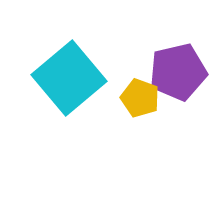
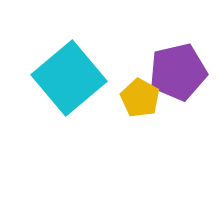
yellow pentagon: rotated 9 degrees clockwise
